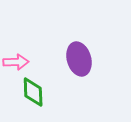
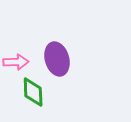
purple ellipse: moved 22 px left
